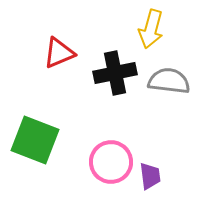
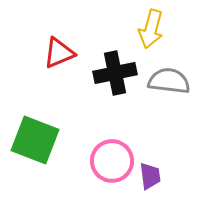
pink circle: moved 1 px right, 1 px up
